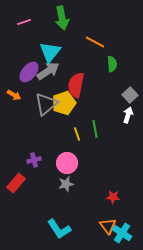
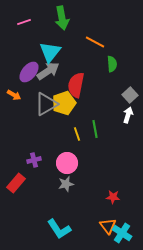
gray triangle: rotated 10 degrees clockwise
